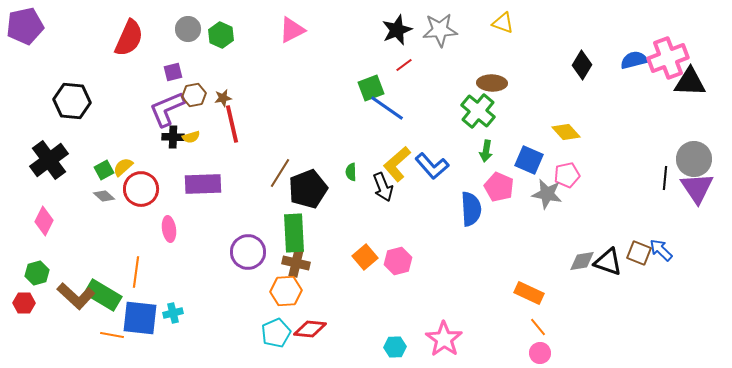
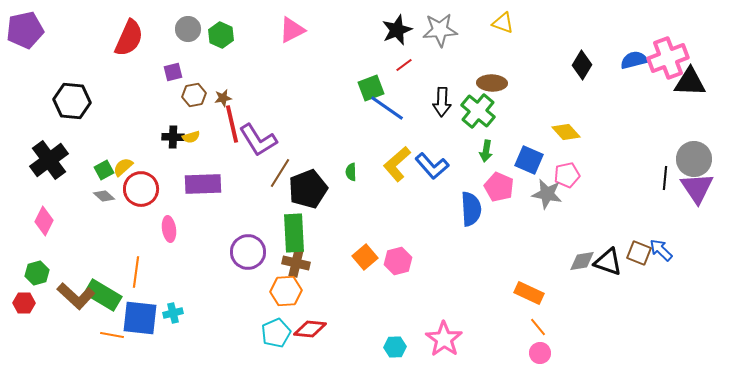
purple pentagon at (25, 26): moved 4 px down
purple L-shape at (167, 109): moved 91 px right, 31 px down; rotated 99 degrees counterclockwise
black arrow at (383, 187): moved 59 px right, 85 px up; rotated 24 degrees clockwise
